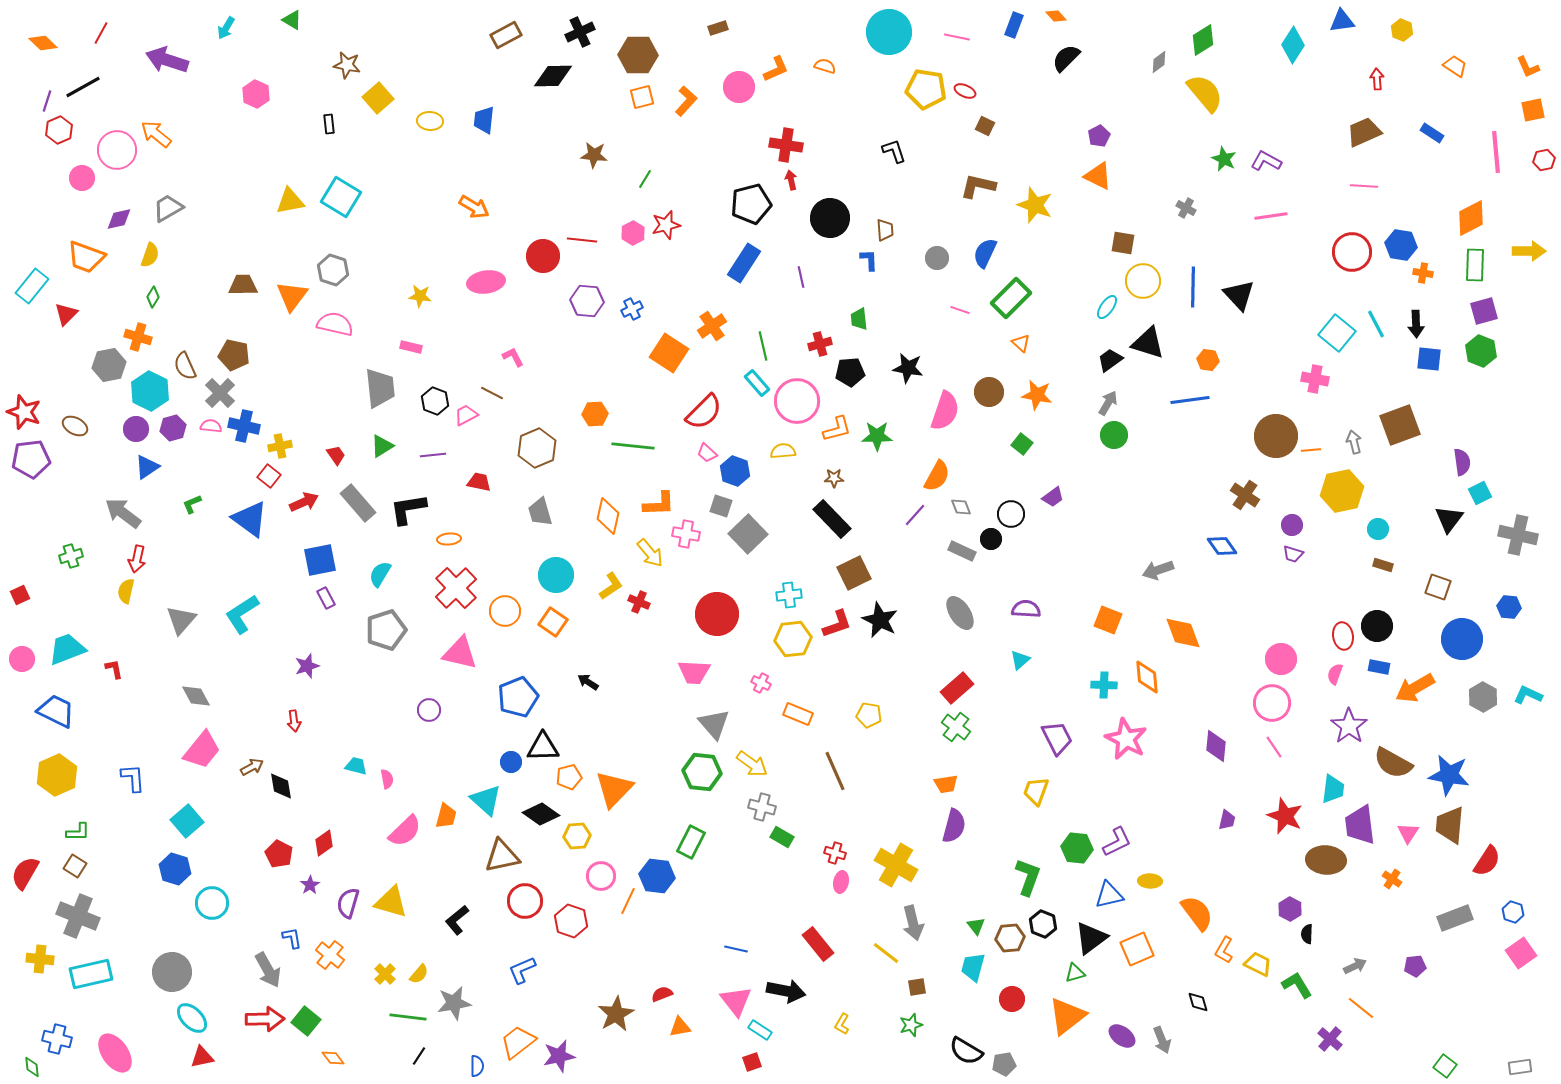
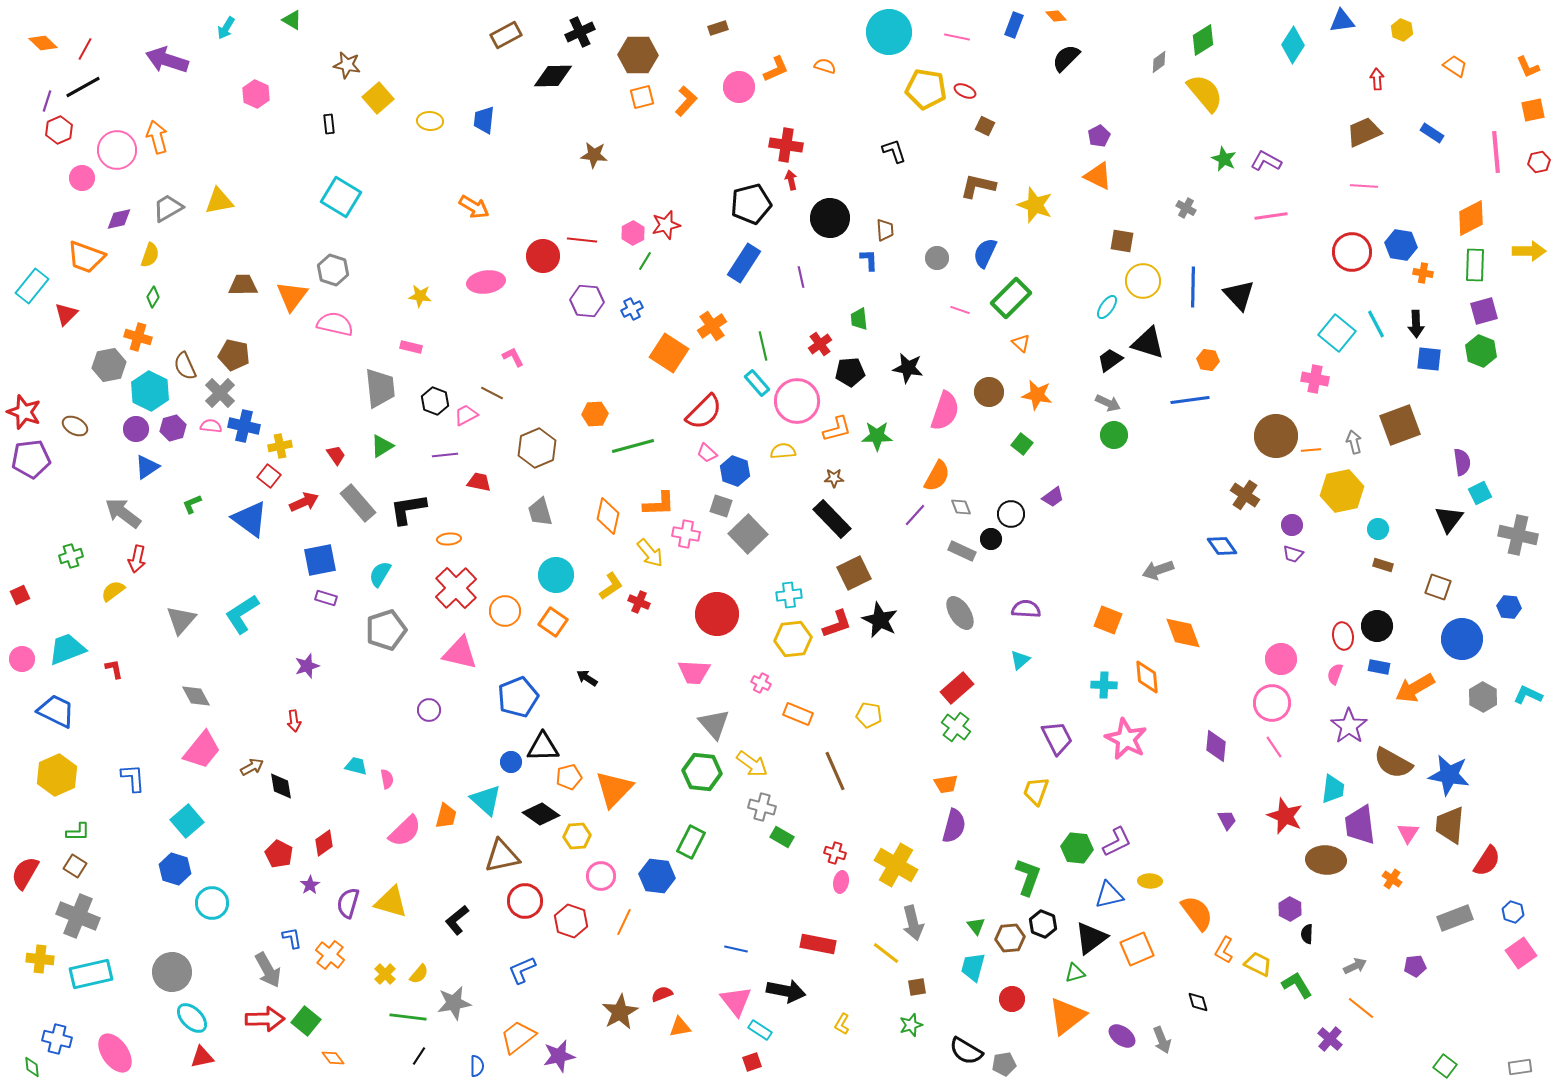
red line at (101, 33): moved 16 px left, 16 px down
orange arrow at (156, 134): moved 1 px right, 3 px down; rotated 36 degrees clockwise
red hexagon at (1544, 160): moved 5 px left, 2 px down
green line at (645, 179): moved 82 px down
yellow triangle at (290, 201): moved 71 px left
brown square at (1123, 243): moved 1 px left, 2 px up
red cross at (820, 344): rotated 20 degrees counterclockwise
gray arrow at (1108, 403): rotated 85 degrees clockwise
green line at (633, 446): rotated 21 degrees counterclockwise
purple line at (433, 455): moved 12 px right
yellow semicircle at (126, 591): moved 13 px left; rotated 40 degrees clockwise
purple rectangle at (326, 598): rotated 45 degrees counterclockwise
black arrow at (588, 682): moved 1 px left, 4 px up
purple trapezoid at (1227, 820): rotated 40 degrees counterclockwise
orange line at (628, 901): moved 4 px left, 21 px down
red rectangle at (818, 944): rotated 40 degrees counterclockwise
brown star at (616, 1014): moved 4 px right, 2 px up
orange trapezoid at (518, 1042): moved 5 px up
